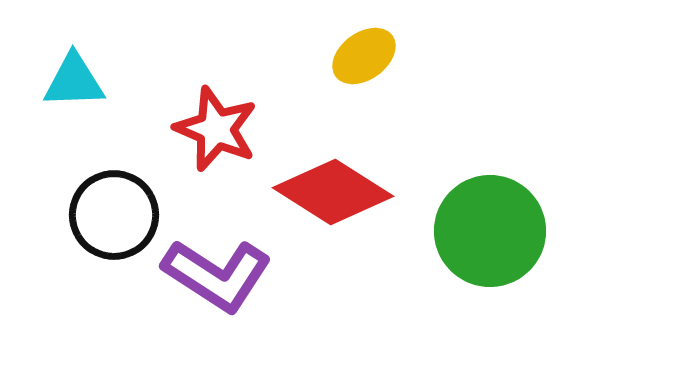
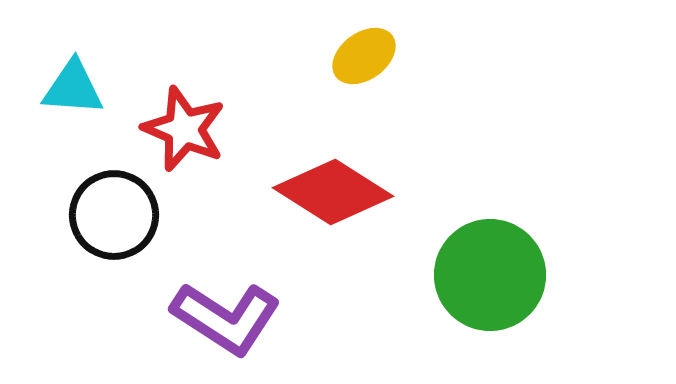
cyan triangle: moved 1 px left, 7 px down; rotated 6 degrees clockwise
red star: moved 32 px left
green circle: moved 44 px down
purple L-shape: moved 9 px right, 43 px down
